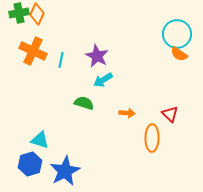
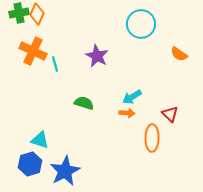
cyan circle: moved 36 px left, 10 px up
cyan line: moved 6 px left, 4 px down; rotated 28 degrees counterclockwise
cyan arrow: moved 29 px right, 17 px down
